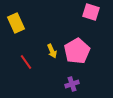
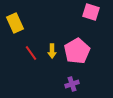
yellow rectangle: moved 1 px left
yellow arrow: rotated 24 degrees clockwise
red line: moved 5 px right, 9 px up
